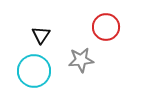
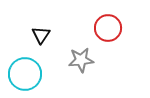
red circle: moved 2 px right, 1 px down
cyan circle: moved 9 px left, 3 px down
